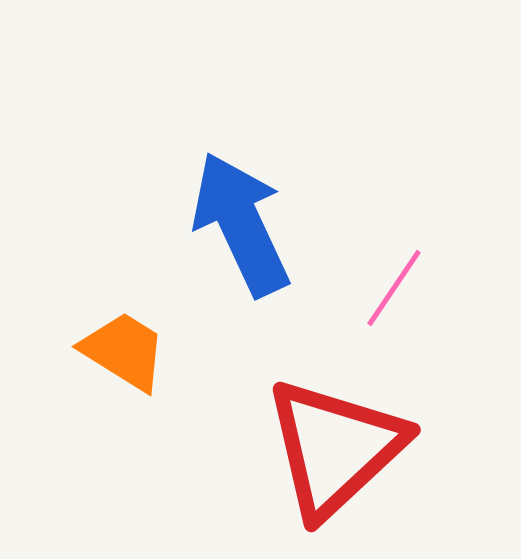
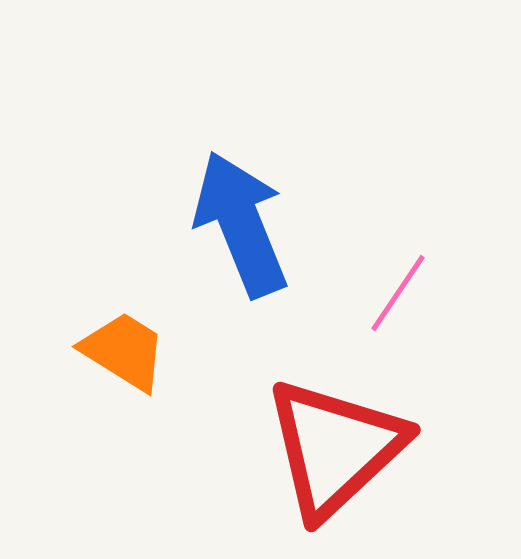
blue arrow: rotated 3 degrees clockwise
pink line: moved 4 px right, 5 px down
